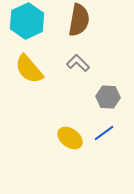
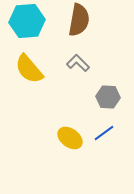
cyan hexagon: rotated 20 degrees clockwise
